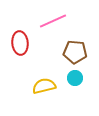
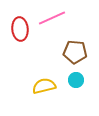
pink line: moved 1 px left, 3 px up
red ellipse: moved 14 px up
cyan circle: moved 1 px right, 2 px down
